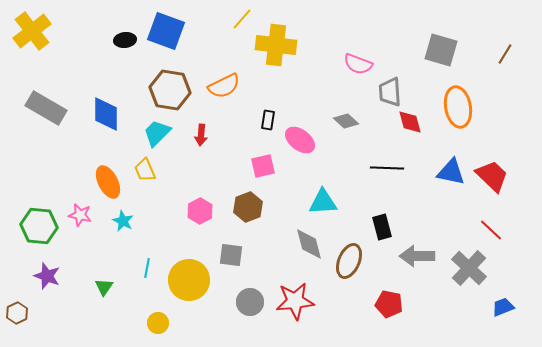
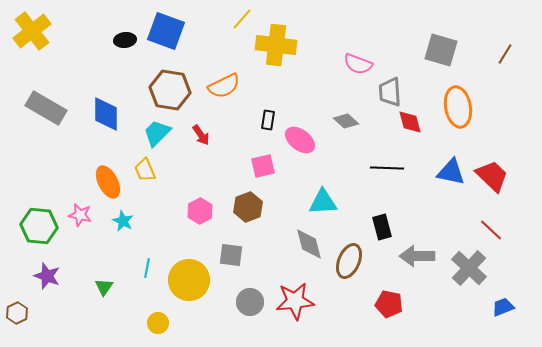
red arrow at (201, 135): rotated 40 degrees counterclockwise
